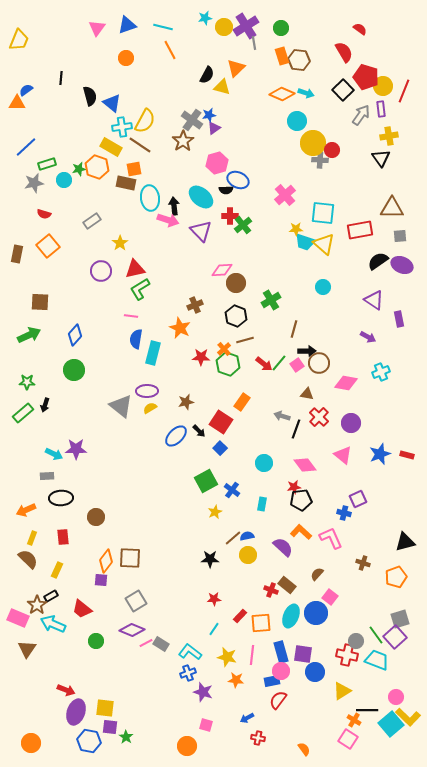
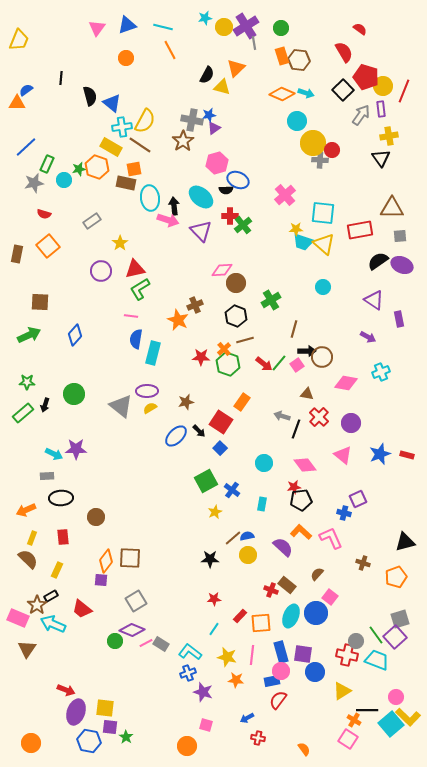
gray cross at (192, 120): rotated 25 degrees counterclockwise
green rectangle at (47, 164): rotated 48 degrees counterclockwise
cyan trapezoid at (305, 242): moved 2 px left
orange star at (180, 328): moved 2 px left, 8 px up
brown circle at (319, 363): moved 3 px right, 6 px up
green circle at (74, 370): moved 24 px down
green circle at (96, 641): moved 19 px right
